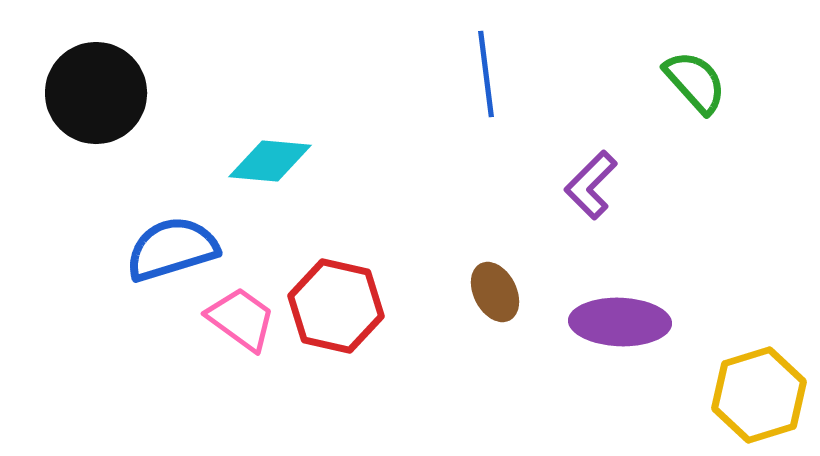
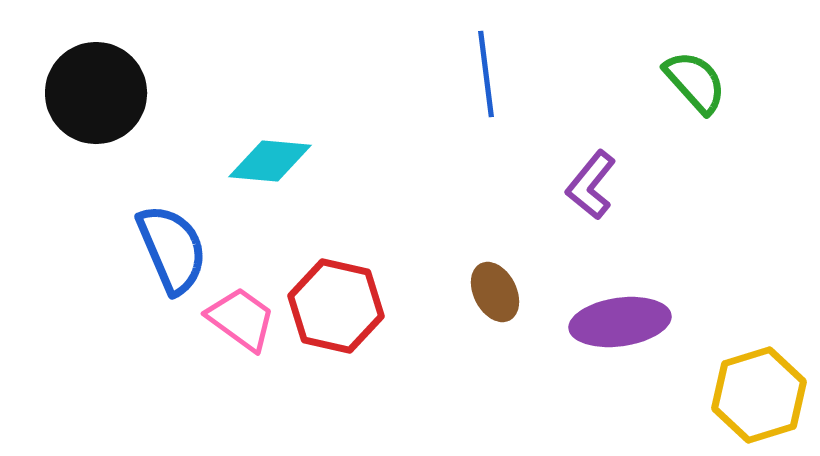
purple L-shape: rotated 6 degrees counterclockwise
blue semicircle: rotated 84 degrees clockwise
purple ellipse: rotated 10 degrees counterclockwise
